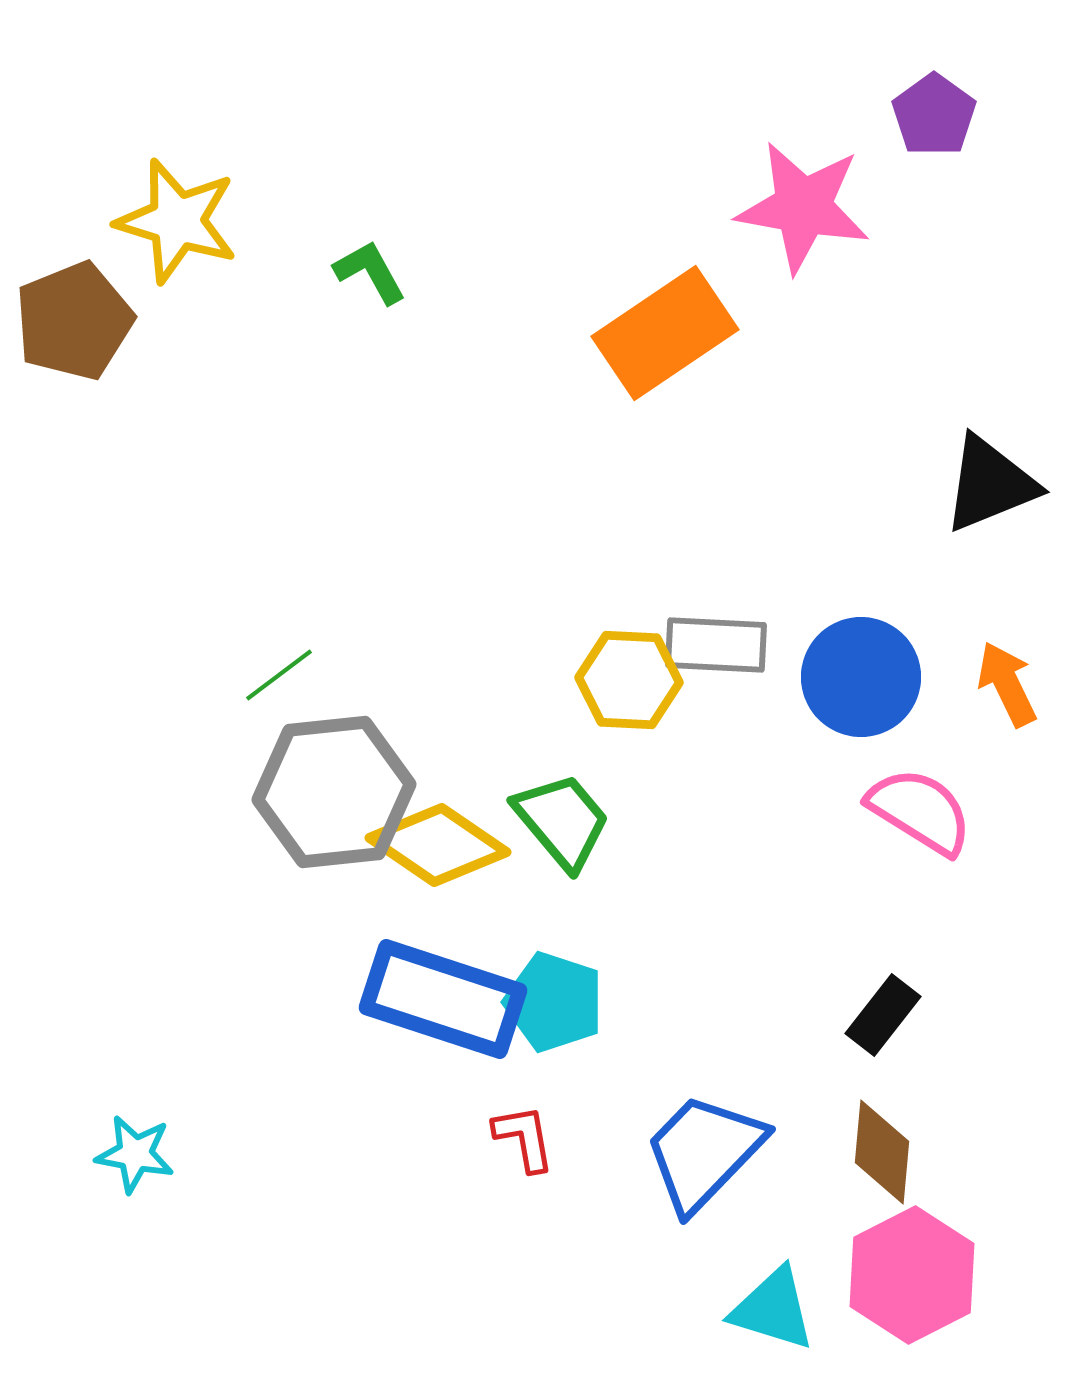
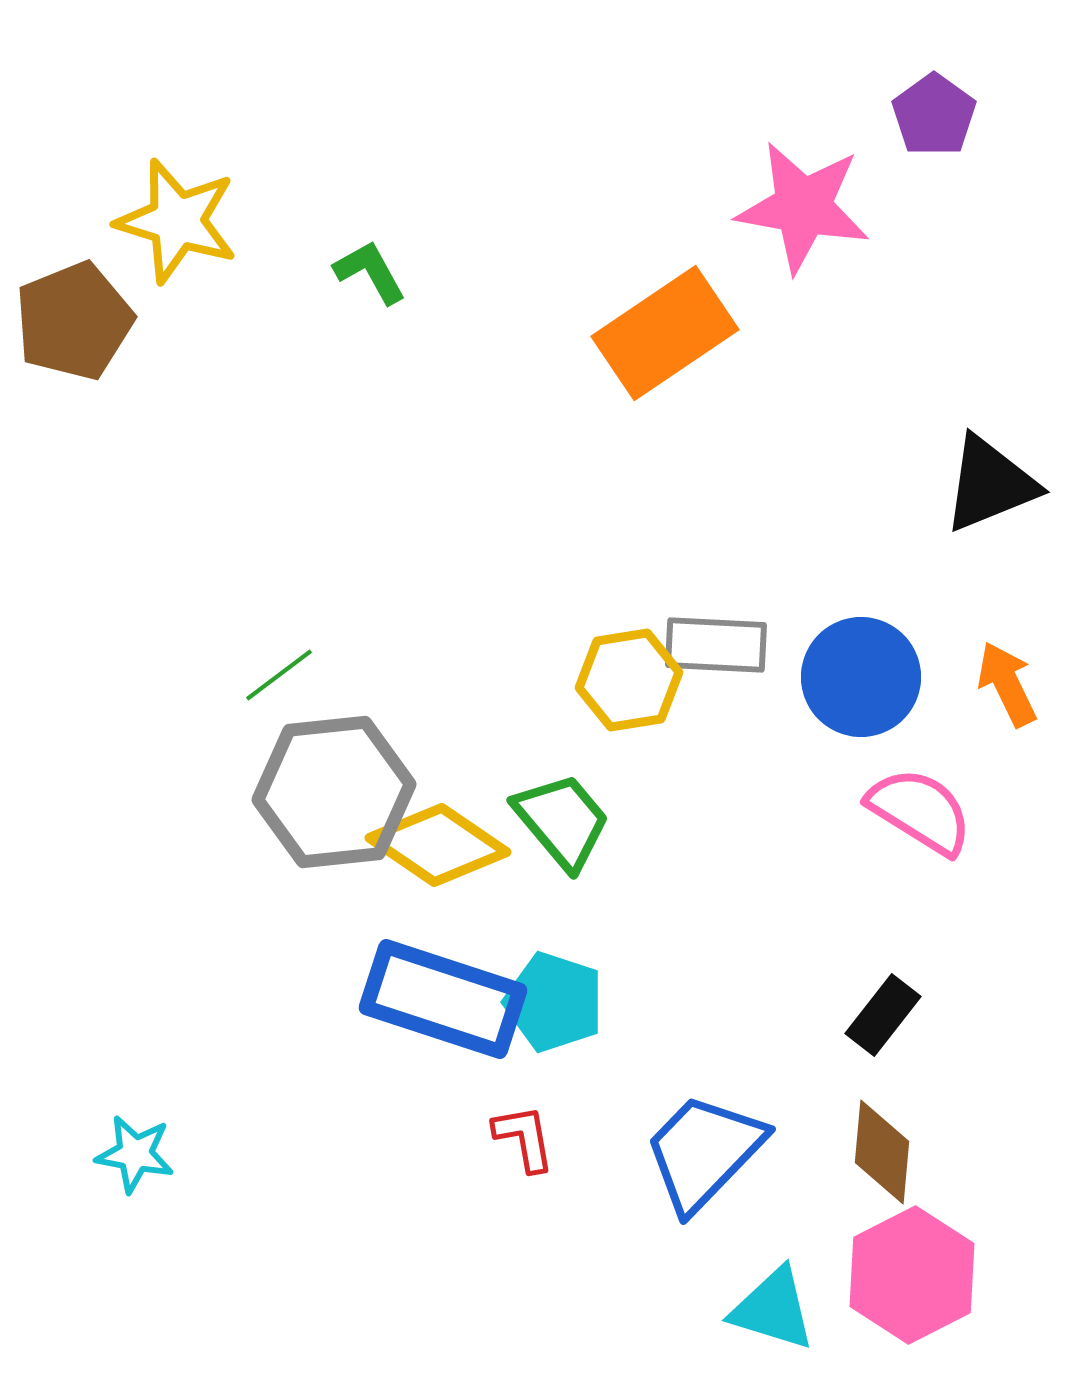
yellow hexagon: rotated 12 degrees counterclockwise
